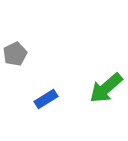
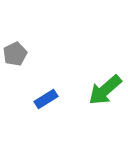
green arrow: moved 1 px left, 2 px down
